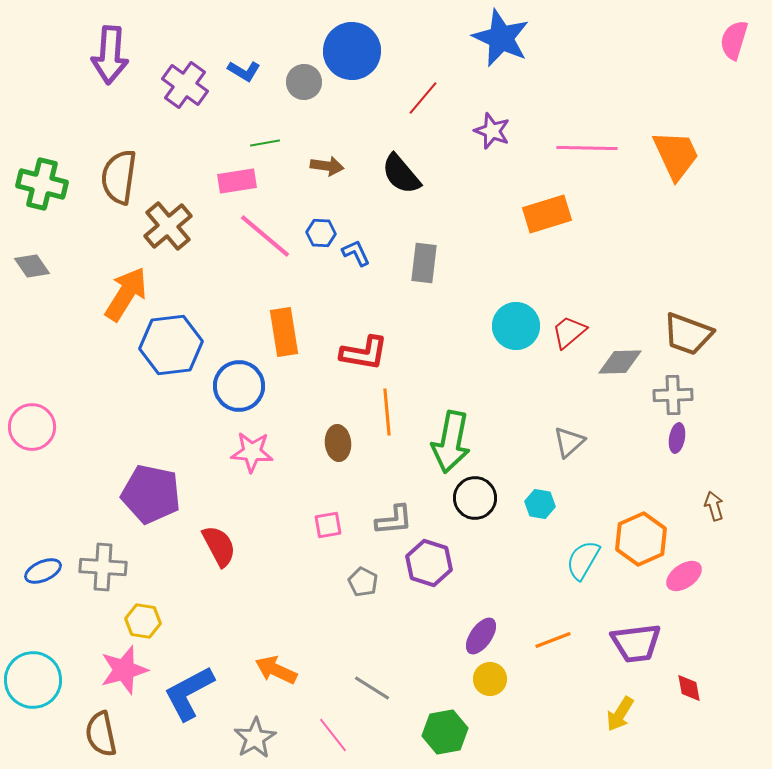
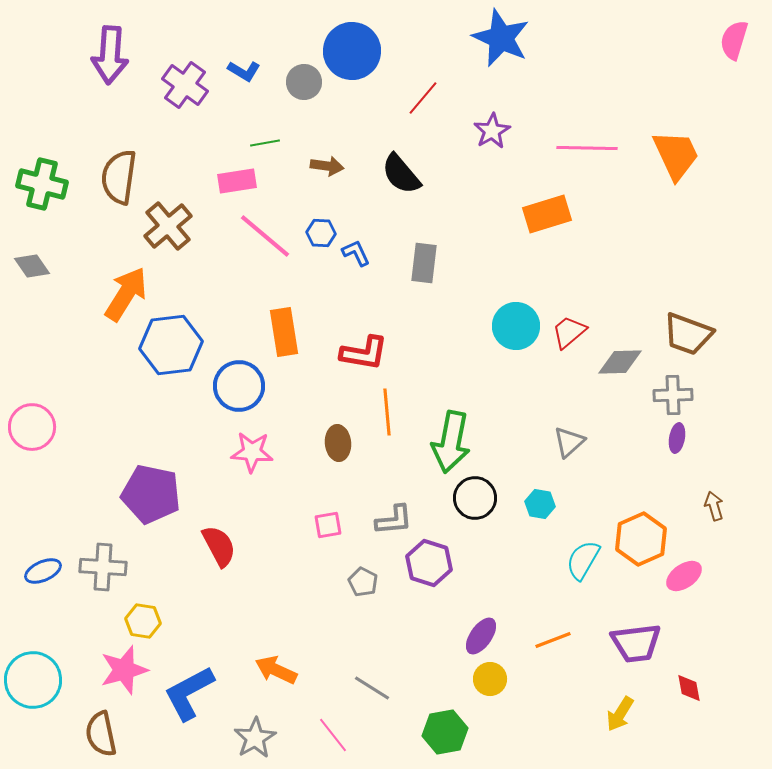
purple star at (492, 131): rotated 21 degrees clockwise
